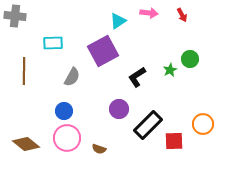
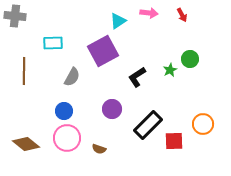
purple circle: moved 7 px left
